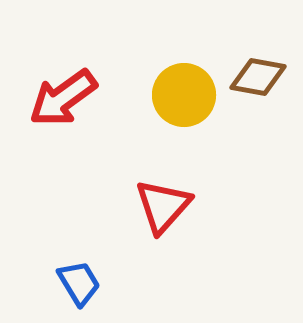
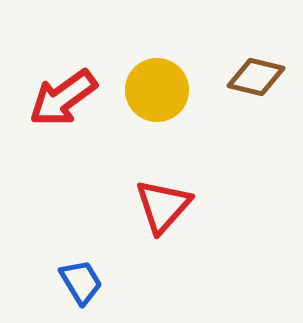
brown diamond: moved 2 px left; rotated 4 degrees clockwise
yellow circle: moved 27 px left, 5 px up
blue trapezoid: moved 2 px right, 1 px up
